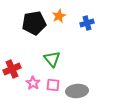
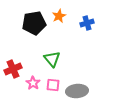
red cross: moved 1 px right
